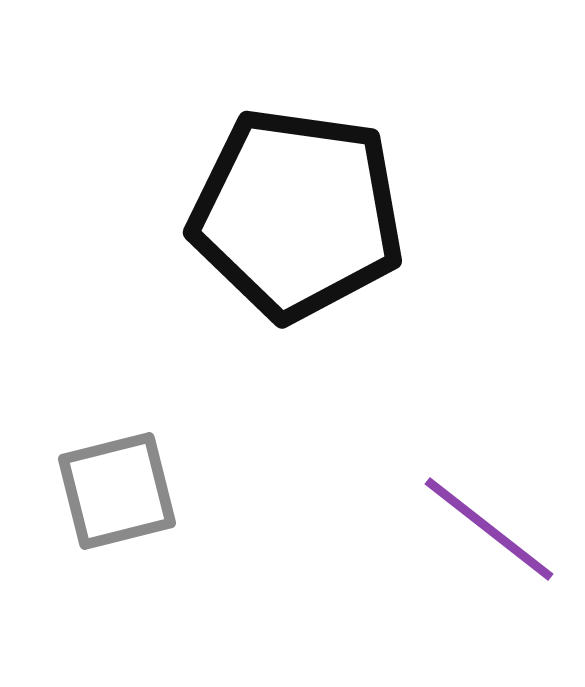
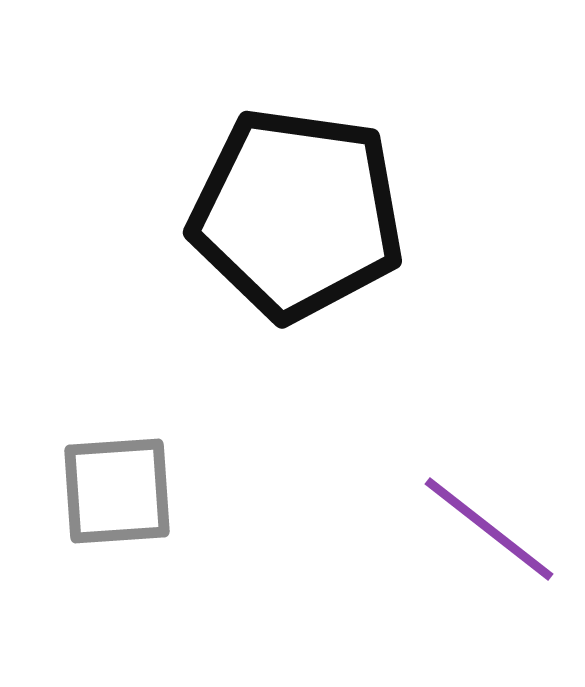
gray square: rotated 10 degrees clockwise
